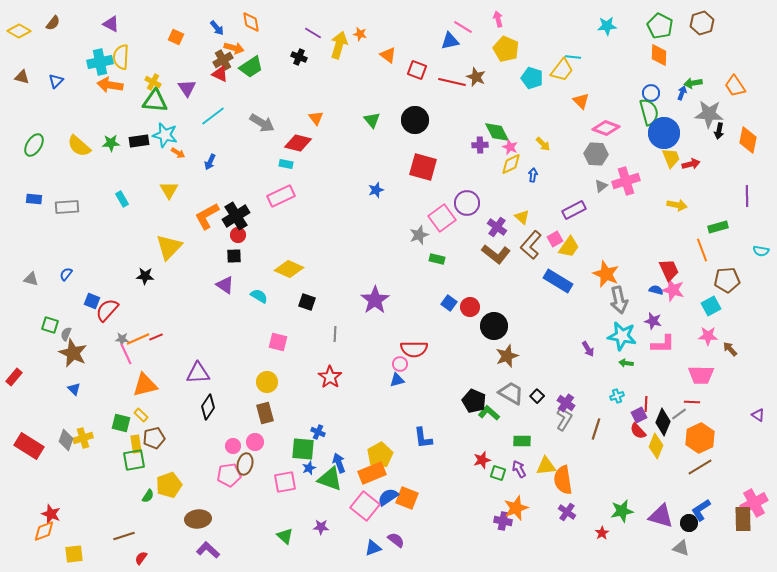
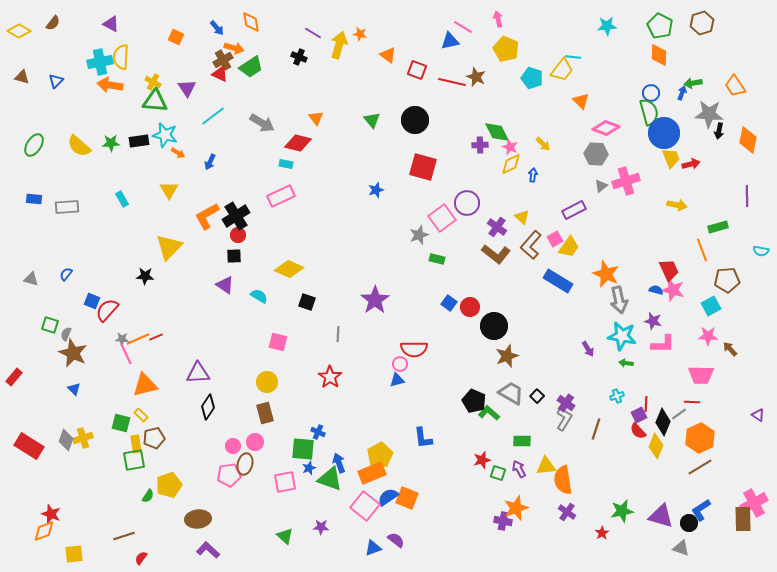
gray line at (335, 334): moved 3 px right
